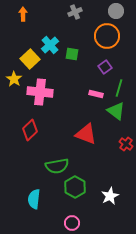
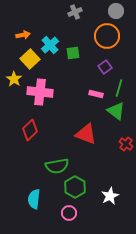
orange arrow: moved 21 px down; rotated 80 degrees clockwise
green square: moved 1 px right, 1 px up; rotated 16 degrees counterclockwise
pink circle: moved 3 px left, 10 px up
